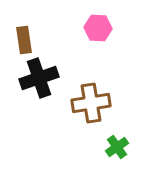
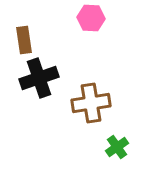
pink hexagon: moved 7 px left, 10 px up
